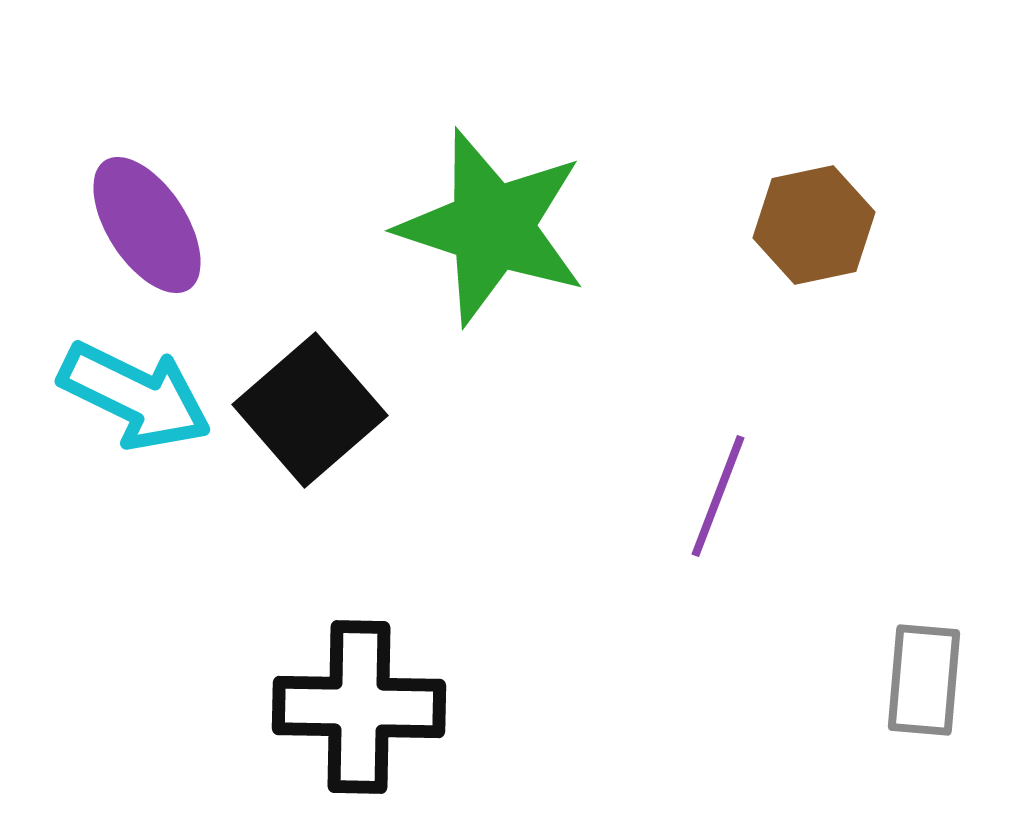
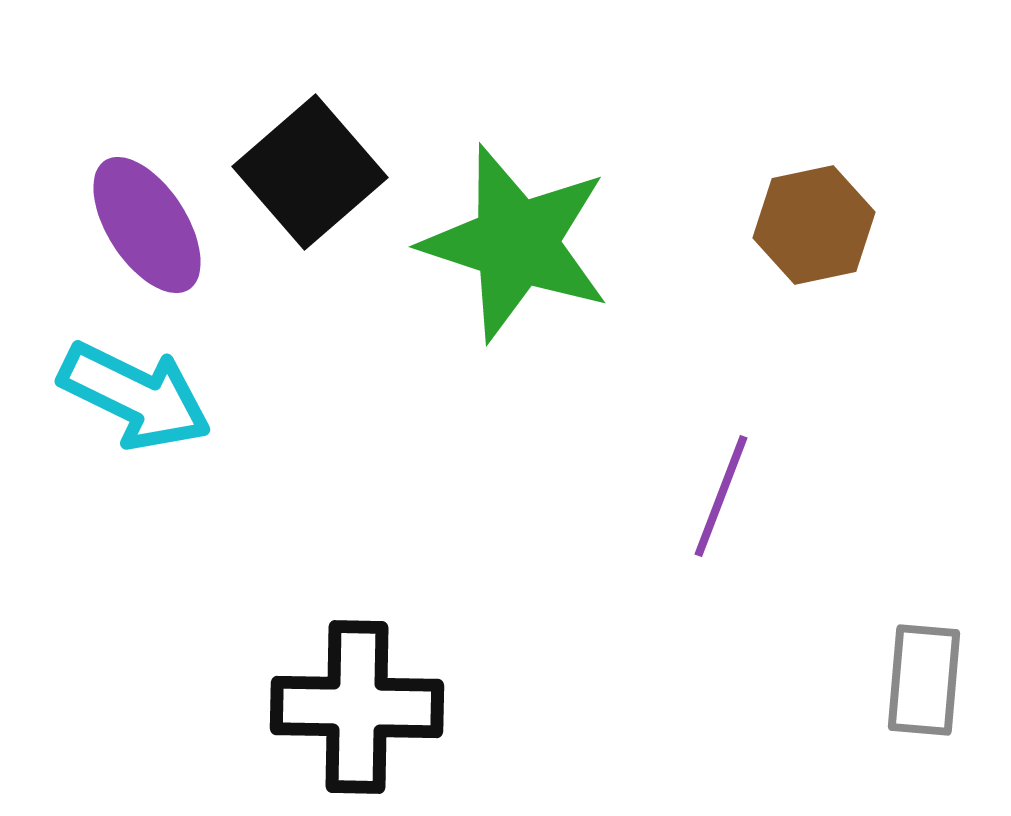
green star: moved 24 px right, 16 px down
black square: moved 238 px up
purple line: moved 3 px right
black cross: moved 2 px left
